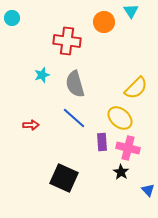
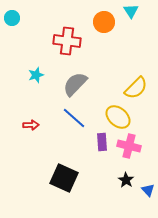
cyan star: moved 6 px left
gray semicircle: rotated 60 degrees clockwise
yellow ellipse: moved 2 px left, 1 px up
pink cross: moved 1 px right, 2 px up
black star: moved 5 px right, 8 px down
